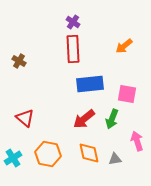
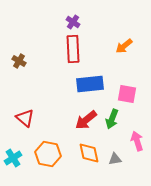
red arrow: moved 2 px right, 1 px down
